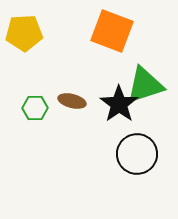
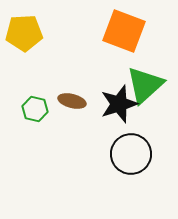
orange square: moved 12 px right
green triangle: rotated 24 degrees counterclockwise
black star: rotated 18 degrees clockwise
green hexagon: moved 1 px down; rotated 15 degrees clockwise
black circle: moved 6 px left
